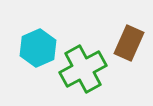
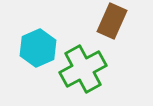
brown rectangle: moved 17 px left, 22 px up
